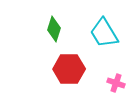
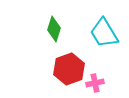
red hexagon: rotated 20 degrees counterclockwise
pink cross: moved 21 px left; rotated 30 degrees counterclockwise
